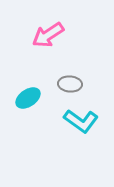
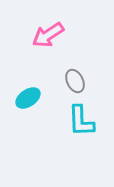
gray ellipse: moved 5 px right, 3 px up; rotated 60 degrees clockwise
cyan L-shape: rotated 52 degrees clockwise
